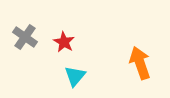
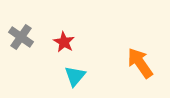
gray cross: moved 4 px left
orange arrow: rotated 16 degrees counterclockwise
